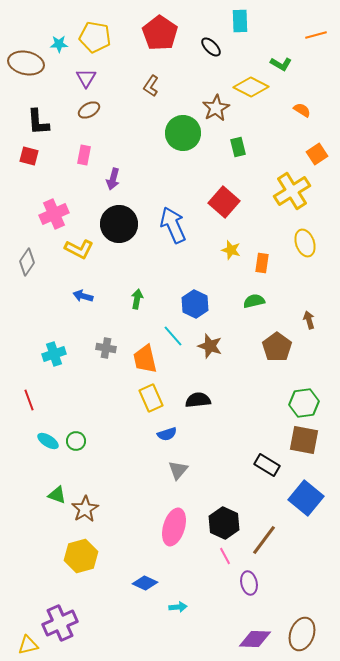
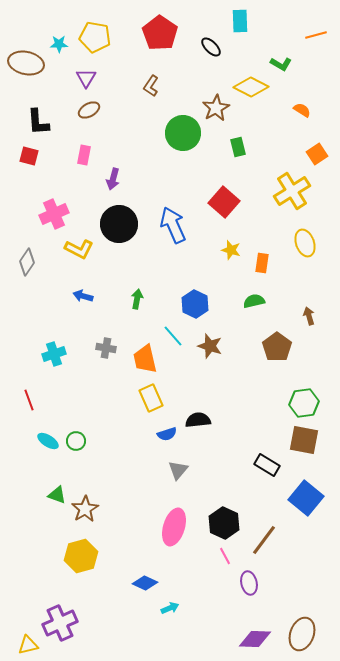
brown arrow at (309, 320): moved 4 px up
black semicircle at (198, 400): moved 20 px down
cyan arrow at (178, 607): moved 8 px left, 1 px down; rotated 18 degrees counterclockwise
